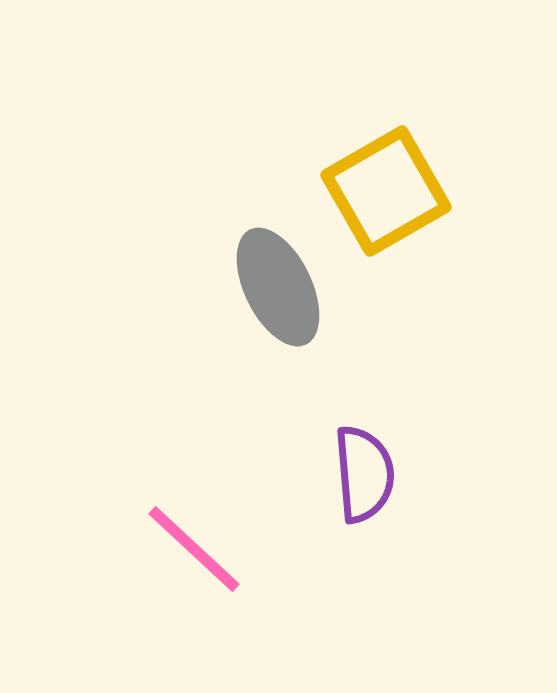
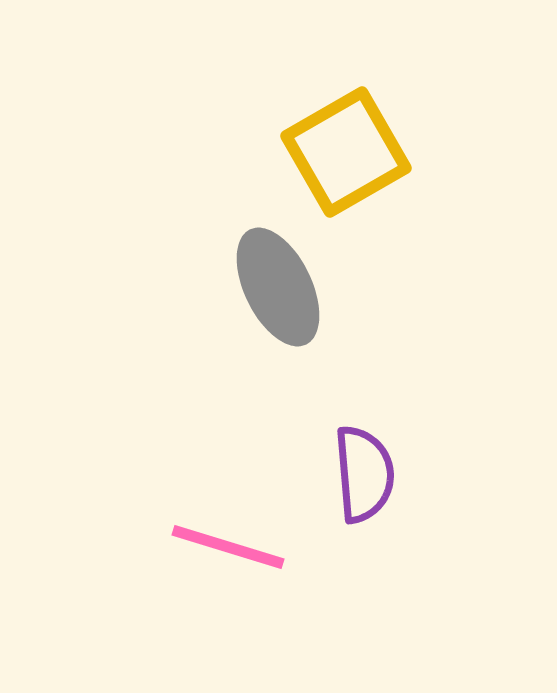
yellow square: moved 40 px left, 39 px up
pink line: moved 34 px right, 2 px up; rotated 26 degrees counterclockwise
